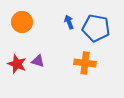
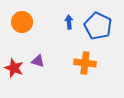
blue arrow: rotated 16 degrees clockwise
blue pentagon: moved 2 px right, 2 px up; rotated 16 degrees clockwise
red star: moved 3 px left, 4 px down
